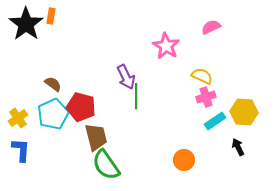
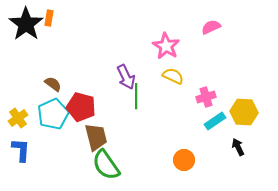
orange rectangle: moved 2 px left, 2 px down
yellow semicircle: moved 29 px left
